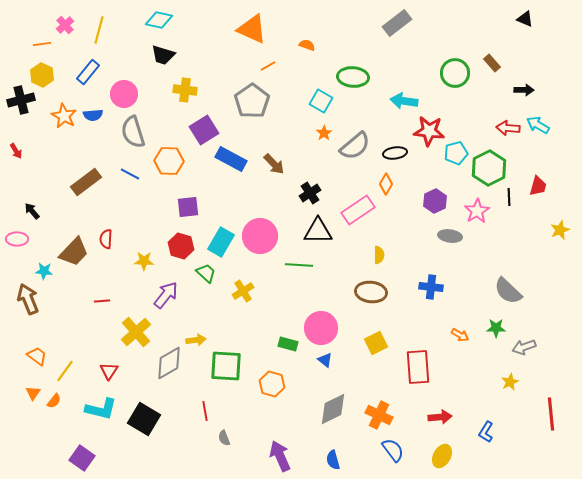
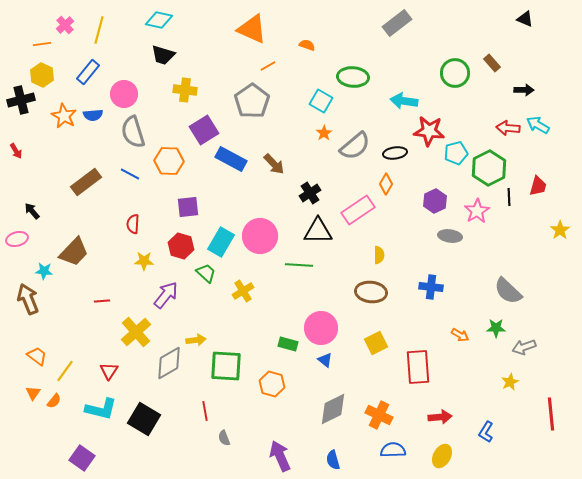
yellow star at (560, 230): rotated 12 degrees counterclockwise
pink ellipse at (17, 239): rotated 15 degrees counterclockwise
red semicircle at (106, 239): moved 27 px right, 15 px up
blue semicircle at (393, 450): rotated 55 degrees counterclockwise
